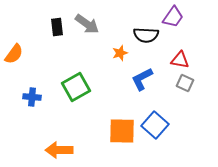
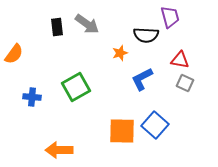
purple trapezoid: moved 3 px left; rotated 50 degrees counterclockwise
